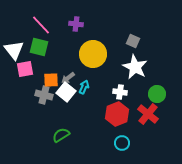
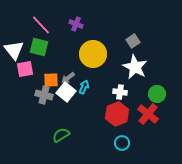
purple cross: rotated 16 degrees clockwise
gray square: rotated 32 degrees clockwise
